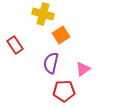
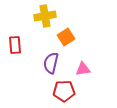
yellow cross: moved 2 px right, 2 px down; rotated 25 degrees counterclockwise
orange square: moved 5 px right, 2 px down
red rectangle: rotated 30 degrees clockwise
pink triangle: rotated 28 degrees clockwise
